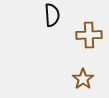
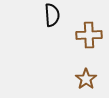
brown star: moved 3 px right
